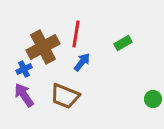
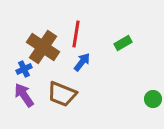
brown cross: rotated 28 degrees counterclockwise
brown trapezoid: moved 3 px left, 2 px up
